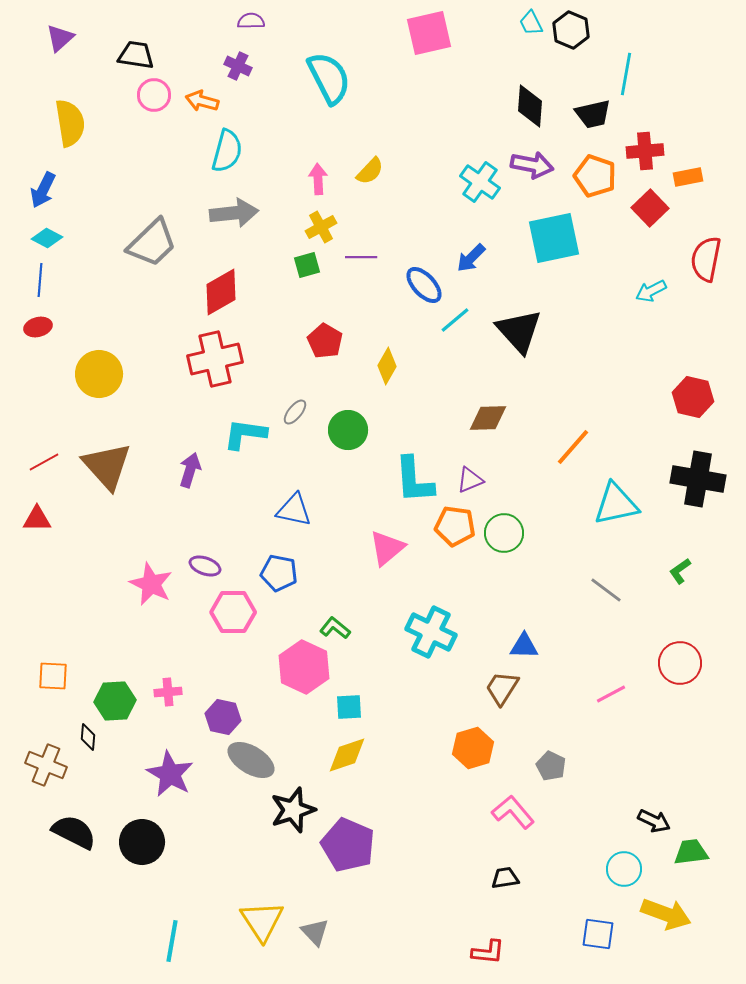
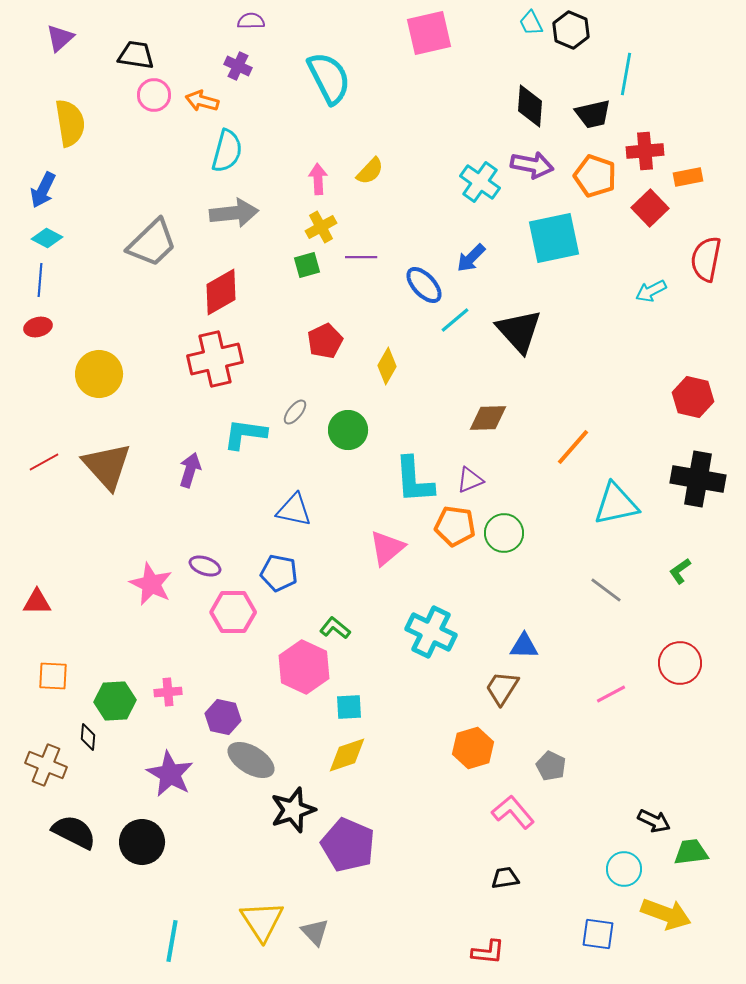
red pentagon at (325, 341): rotated 16 degrees clockwise
red triangle at (37, 519): moved 83 px down
